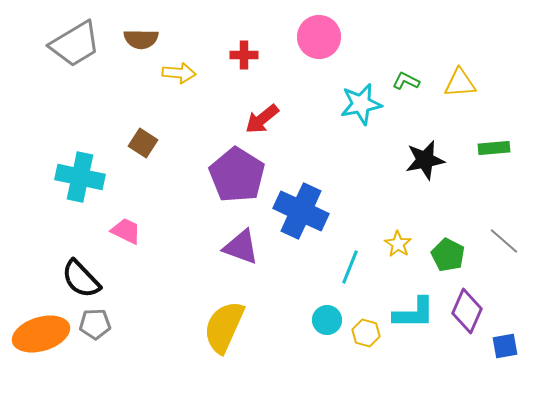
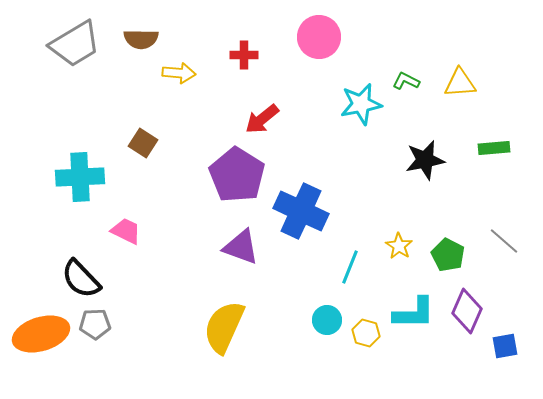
cyan cross: rotated 15 degrees counterclockwise
yellow star: moved 1 px right, 2 px down
